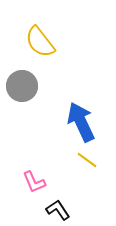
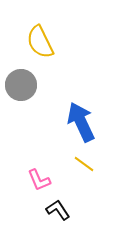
yellow semicircle: rotated 12 degrees clockwise
gray circle: moved 1 px left, 1 px up
yellow line: moved 3 px left, 4 px down
pink L-shape: moved 5 px right, 2 px up
